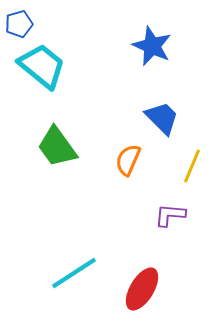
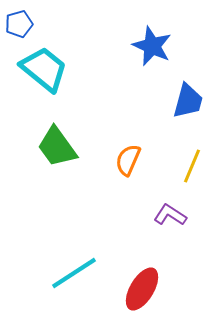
cyan trapezoid: moved 2 px right, 3 px down
blue trapezoid: moved 26 px right, 17 px up; rotated 60 degrees clockwise
purple L-shape: rotated 28 degrees clockwise
